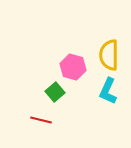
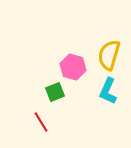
yellow semicircle: rotated 16 degrees clockwise
green square: rotated 18 degrees clockwise
red line: moved 2 px down; rotated 45 degrees clockwise
